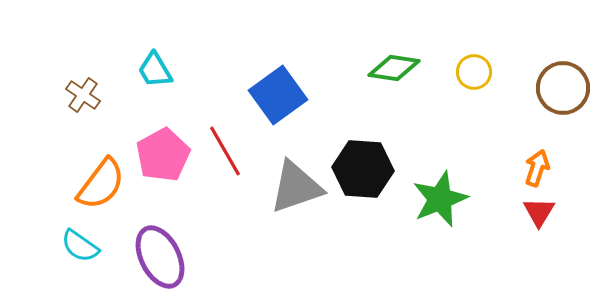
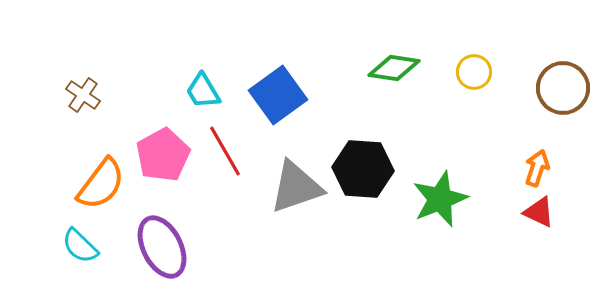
cyan trapezoid: moved 48 px right, 21 px down
red triangle: rotated 36 degrees counterclockwise
cyan semicircle: rotated 9 degrees clockwise
purple ellipse: moved 2 px right, 10 px up
